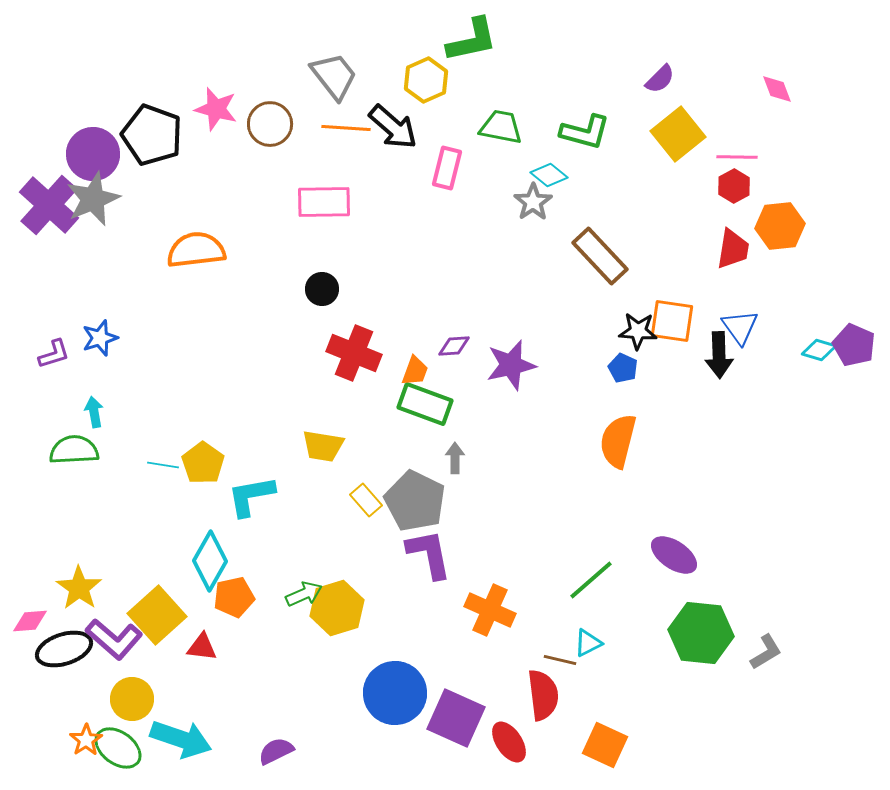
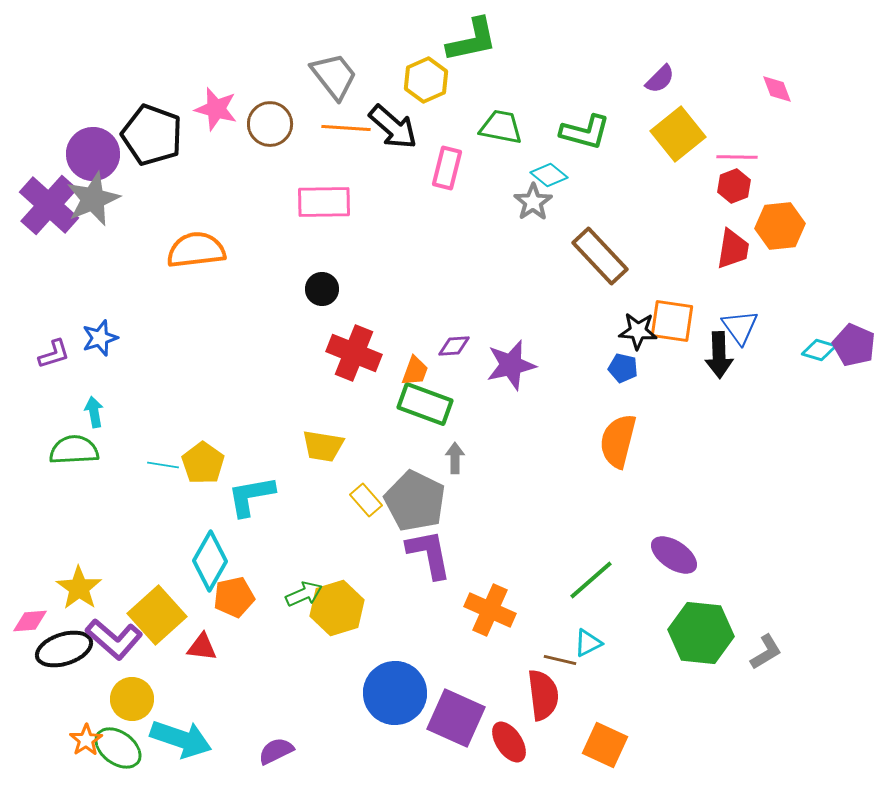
red hexagon at (734, 186): rotated 8 degrees clockwise
blue pentagon at (623, 368): rotated 12 degrees counterclockwise
